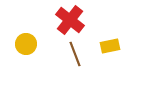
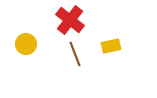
yellow rectangle: moved 1 px right
